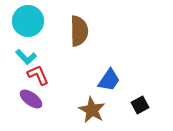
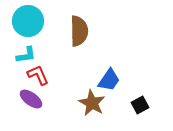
cyan L-shape: moved 2 px up; rotated 55 degrees counterclockwise
brown star: moved 7 px up
